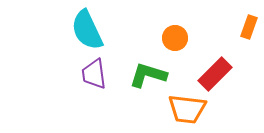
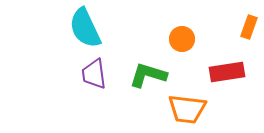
cyan semicircle: moved 2 px left, 2 px up
orange circle: moved 7 px right, 1 px down
red rectangle: moved 12 px right, 2 px up; rotated 36 degrees clockwise
